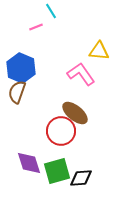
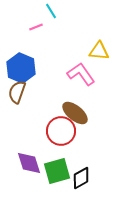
black diamond: rotated 25 degrees counterclockwise
